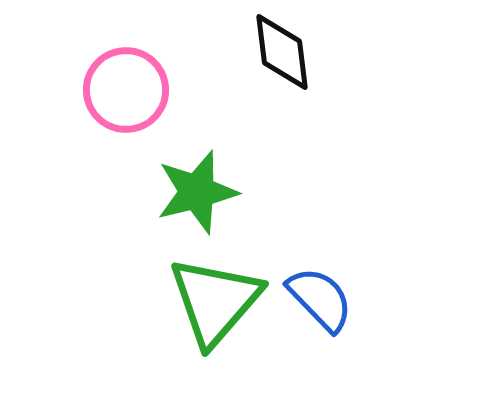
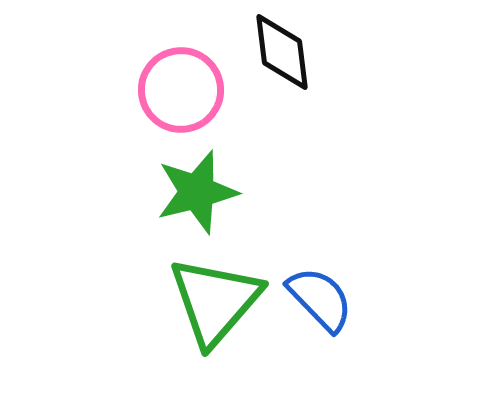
pink circle: moved 55 px right
